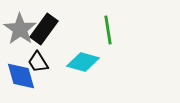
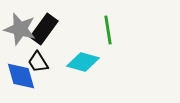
gray star: rotated 20 degrees counterclockwise
